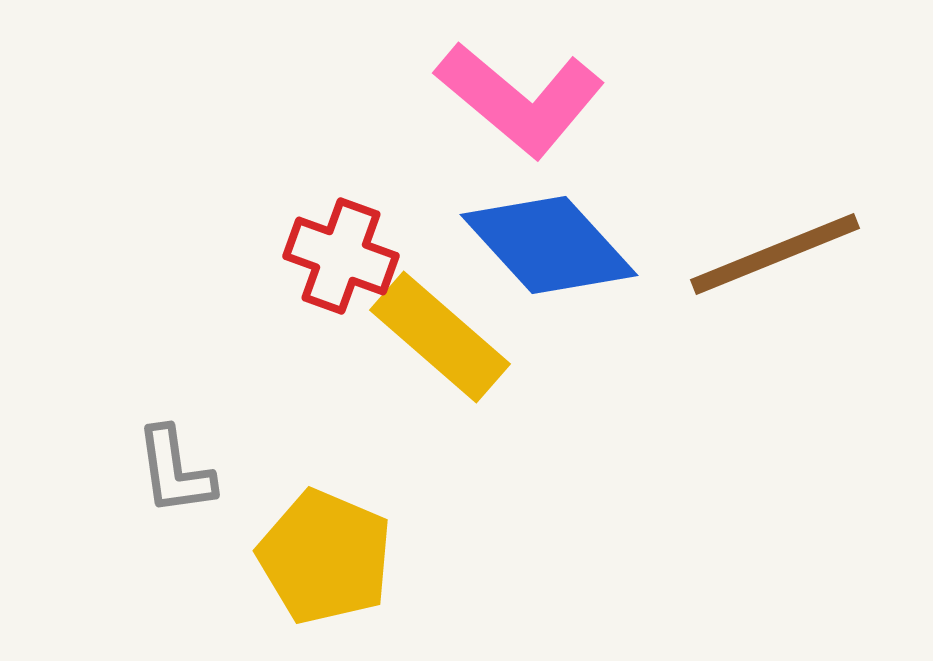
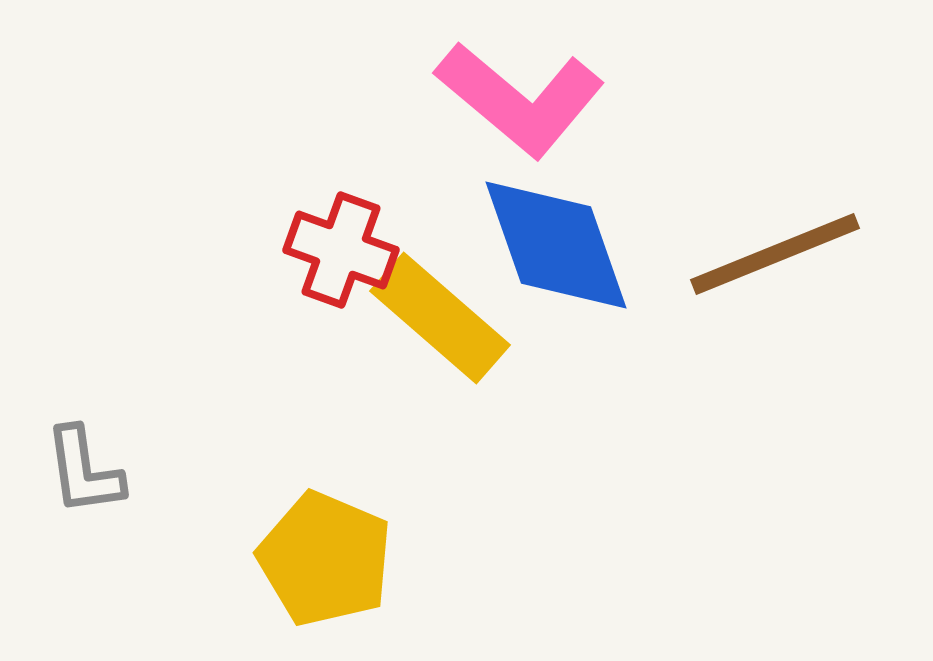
blue diamond: moved 7 px right; rotated 23 degrees clockwise
red cross: moved 6 px up
yellow rectangle: moved 19 px up
gray L-shape: moved 91 px left
yellow pentagon: moved 2 px down
